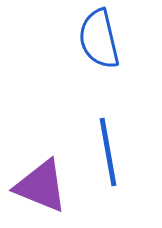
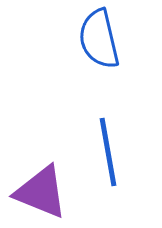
purple triangle: moved 6 px down
